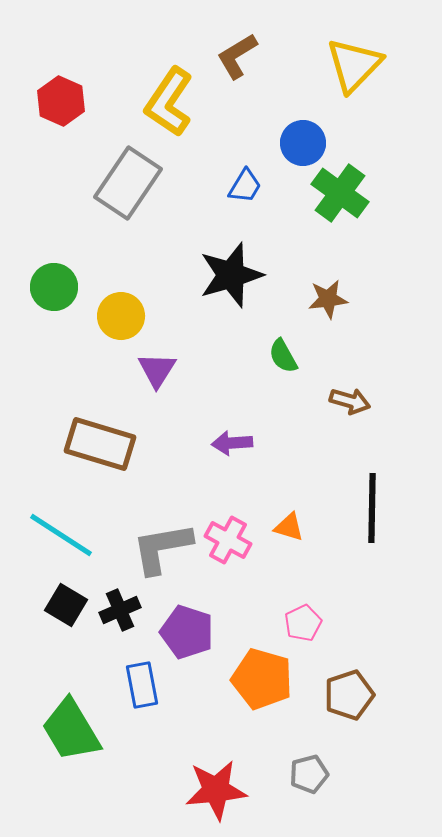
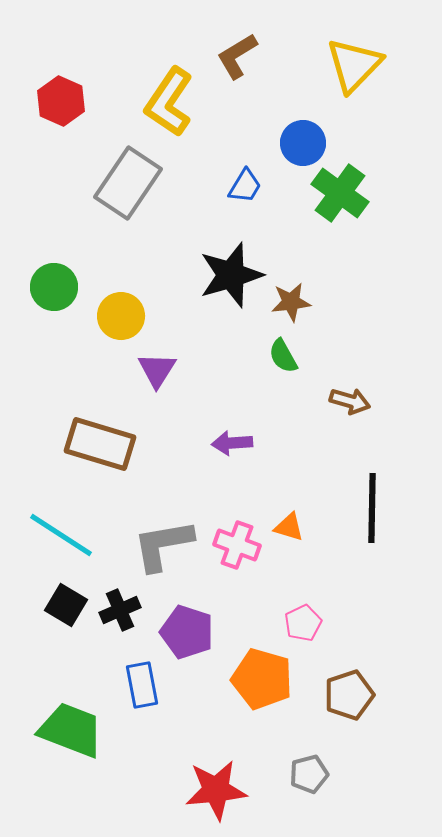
brown star: moved 37 px left, 3 px down
pink cross: moved 9 px right, 5 px down; rotated 9 degrees counterclockwise
gray L-shape: moved 1 px right, 3 px up
green trapezoid: rotated 142 degrees clockwise
